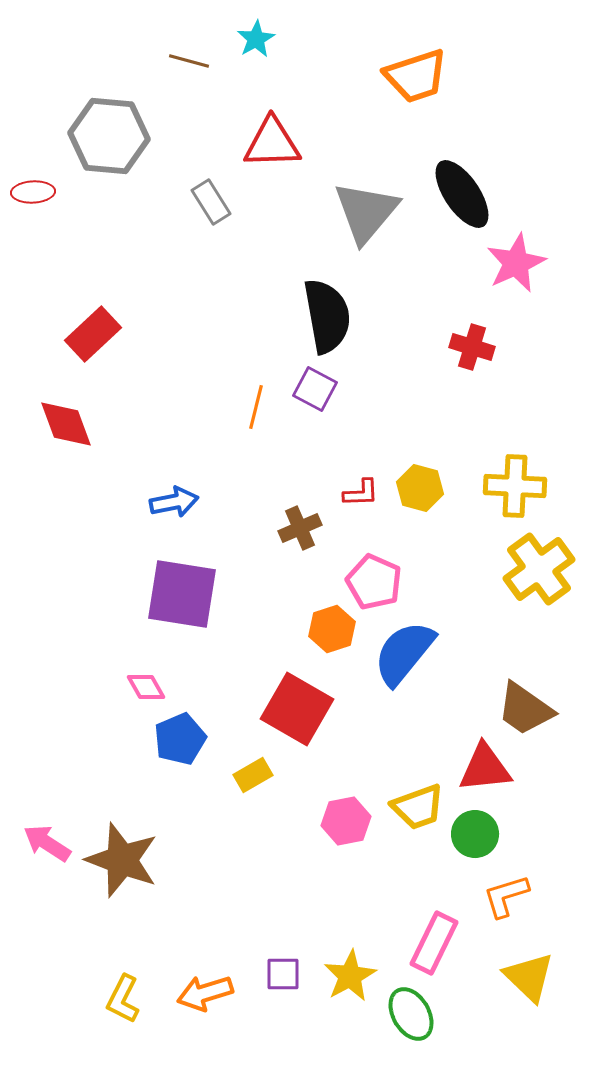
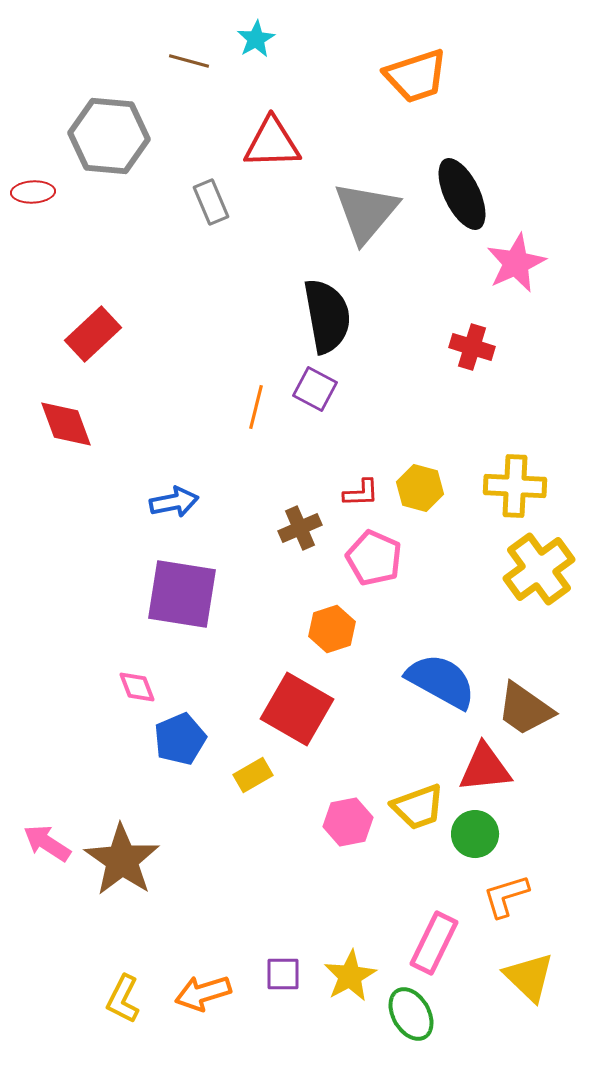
black ellipse at (462, 194): rotated 8 degrees clockwise
gray rectangle at (211, 202): rotated 9 degrees clockwise
pink pentagon at (374, 582): moved 24 px up
blue semicircle at (404, 653): moved 37 px right, 28 px down; rotated 80 degrees clockwise
pink diamond at (146, 687): moved 9 px left; rotated 9 degrees clockwise
pink hexagon at (346, 821): moved 2 px right, 1 px down
brown star at (122, 860): rotated 14 degrees clockwise
orange arrow at (205, 993): moved 2 px left
